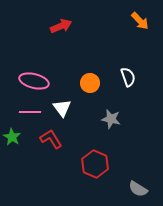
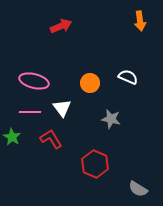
orange arrow: rotated 36 degrees clockwise
white semicircle: rotated 48 degrees counterclockwise
